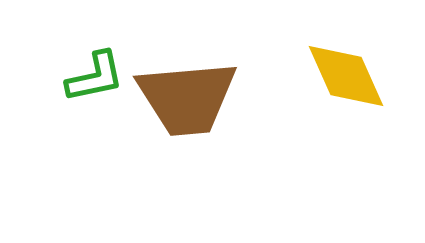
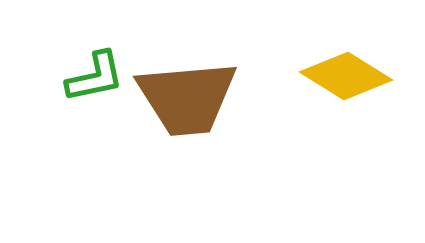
yellow diamond: rotated 34 degrees counterclockwise
